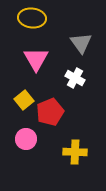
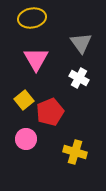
yellow ellipse: rotated 16 degrees counterclockwise
white cross: moved 4 px right
yellow cross: rotated 15 degrees clockwise
